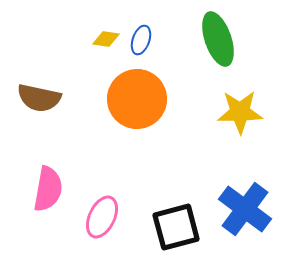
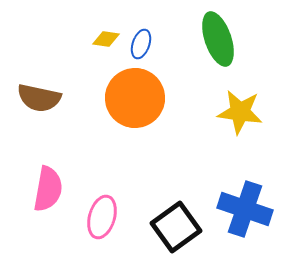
blue ellipse: moved 4 px down
orange circle: moved 2 px left, 1 px up
yellow star: rotated 9 degrees clockwise
blue cross: rotated 18 degrees counterclockwise
pink ellipse: rotated 9 degrees counterclockwise
black square: rotated 21 degrees counterclockwise
